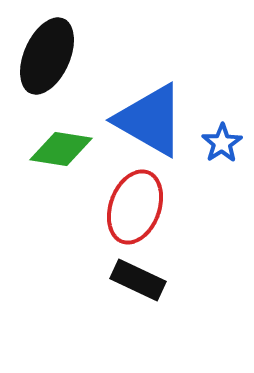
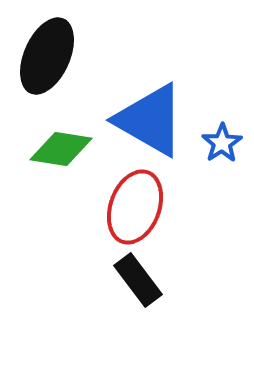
black rectangle: rotated 28 degrees clockwise
